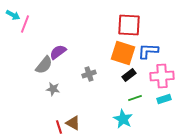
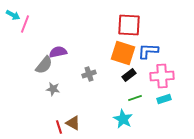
purple semicircle: rotated 24 degrees clockwise
